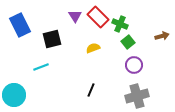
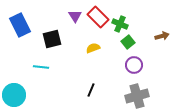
cyan line: rotated 28 degrees clockwise
